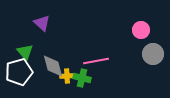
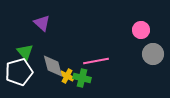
yellow cross: rotated 32 degrees clockwise
